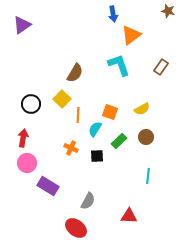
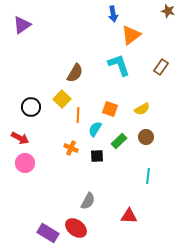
black circle: moved 3 px down
orange square: moved 3 px up
red arrow: moved 3 px left; rotated 108 degrees clockwise
pink circle: moved 2 px left
purple rectangle: moved 47 px down
